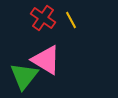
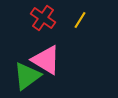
yellow line: moved 9 px right; rotated 60 degrees clockwise
green triangle: moved 3 px right; rotated 16 degrees clockwise
